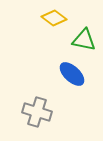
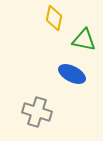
yellow diamond: rotated 65 degrees clockwise
blue ellipse: rotated 16 degrees counterclockwise
